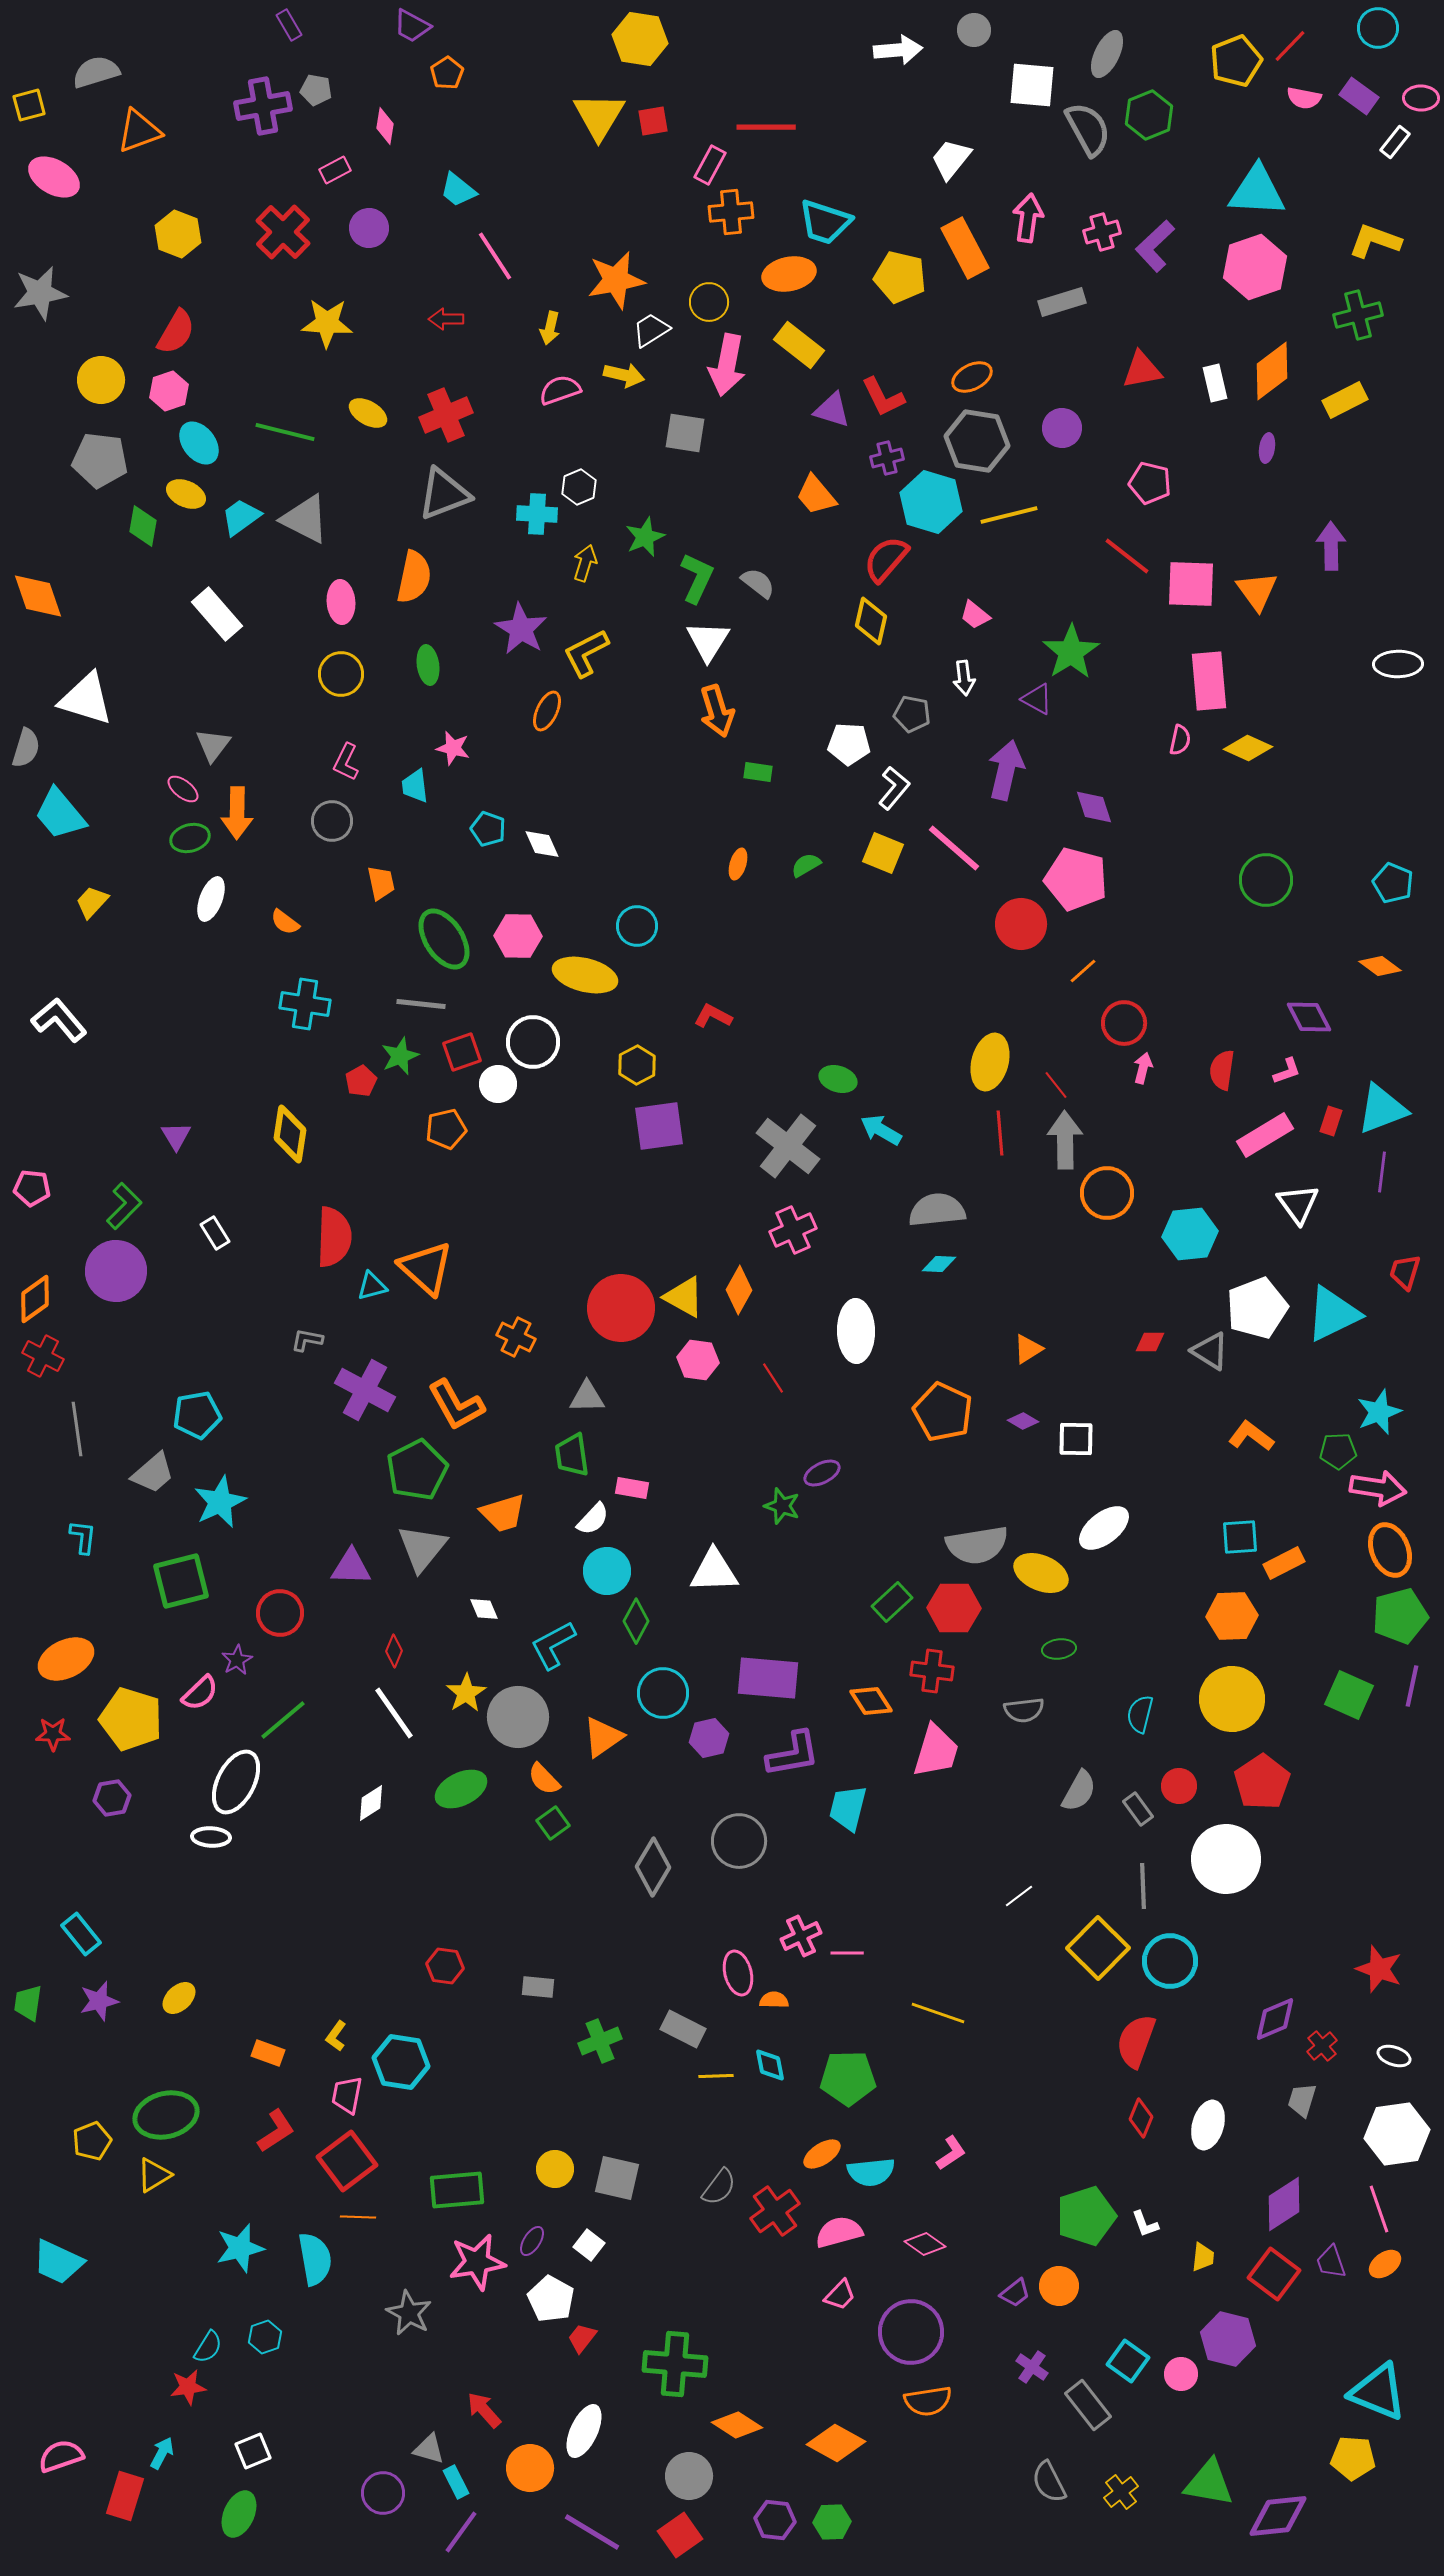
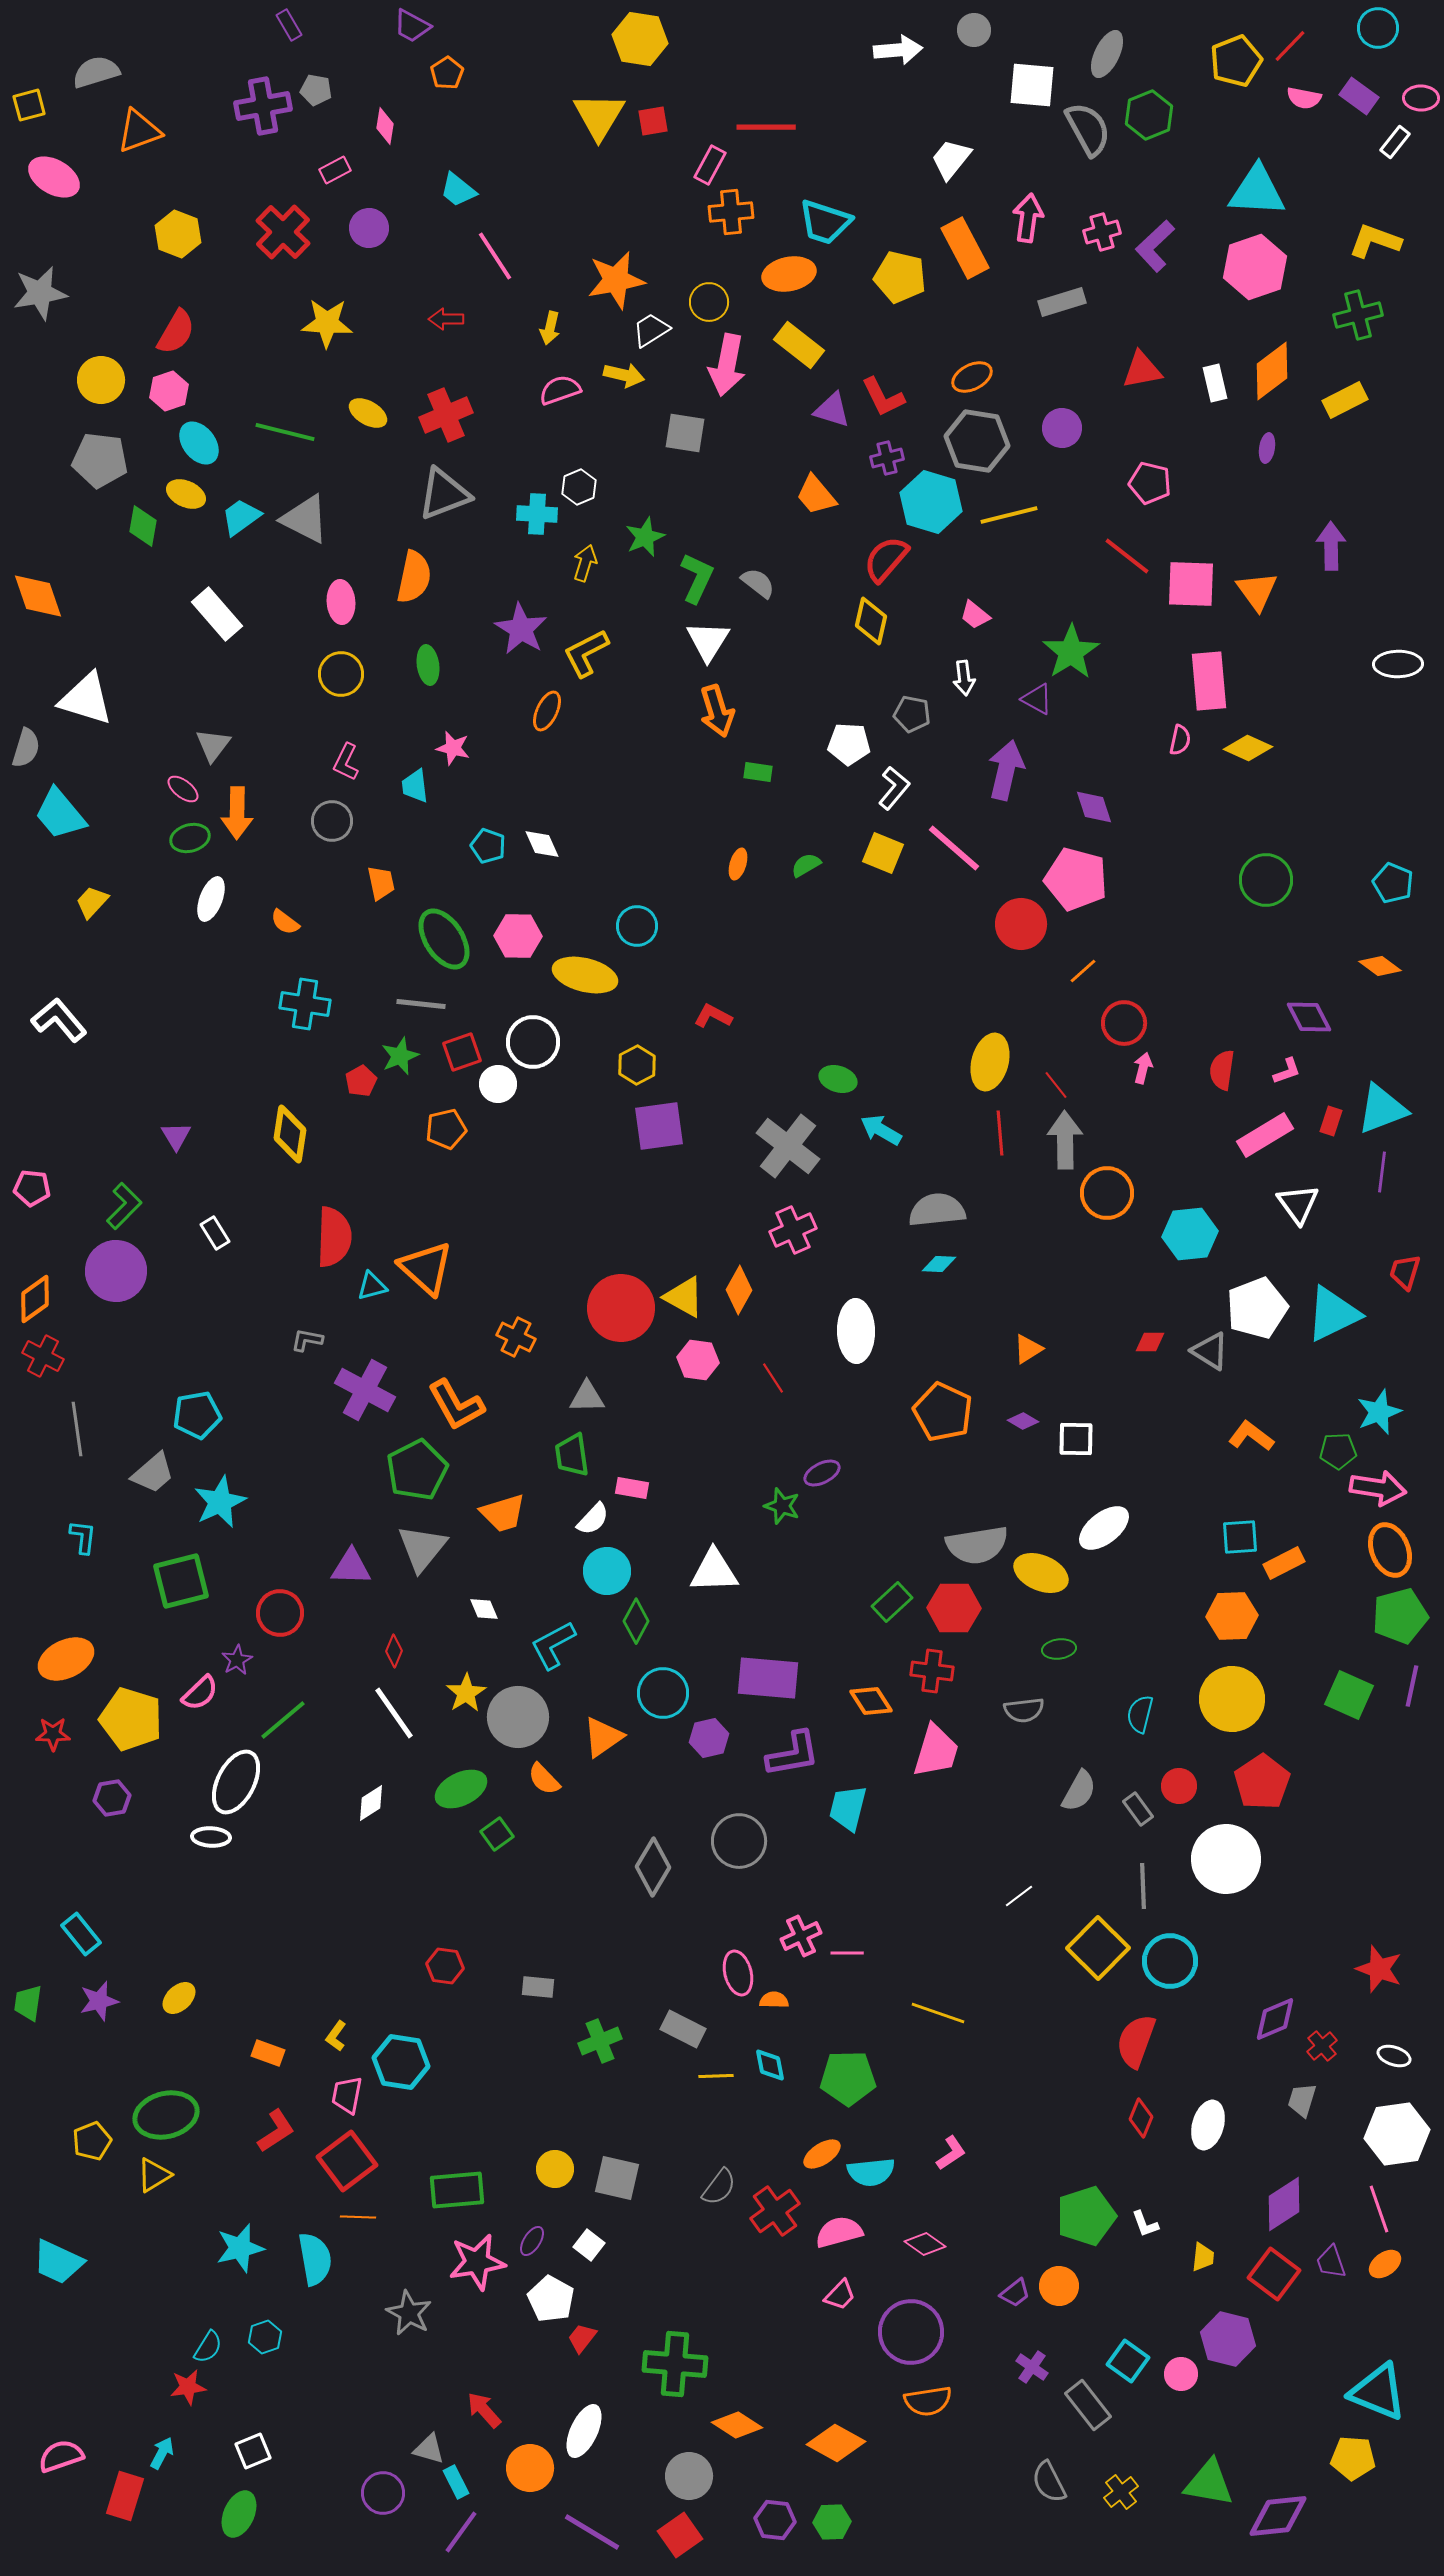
cyan pentagon at (488, 829): moved 17 px down
green square at (553, 1823): moved 56 px left, 11 px down
